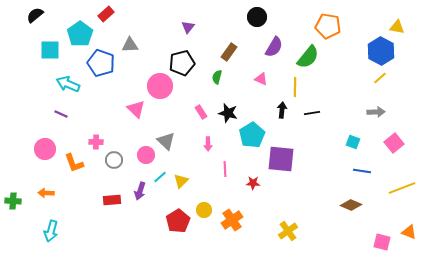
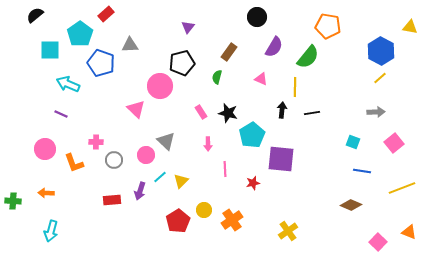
yellow triangle at (397, 27): moved 13 px right
red star at (253, 183): rotated 16 degrees counterclockwise
pink square at (382, 242): moved 4 px left; rotated 30 degrees clockwise
